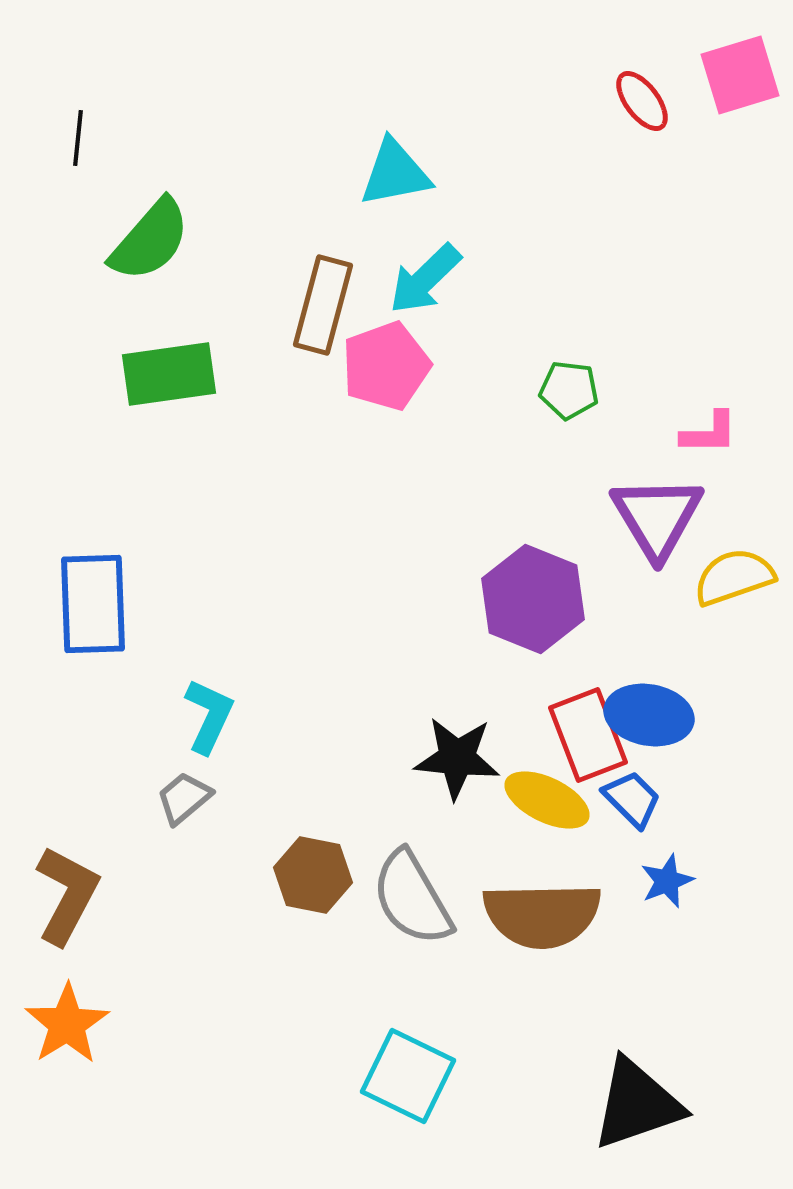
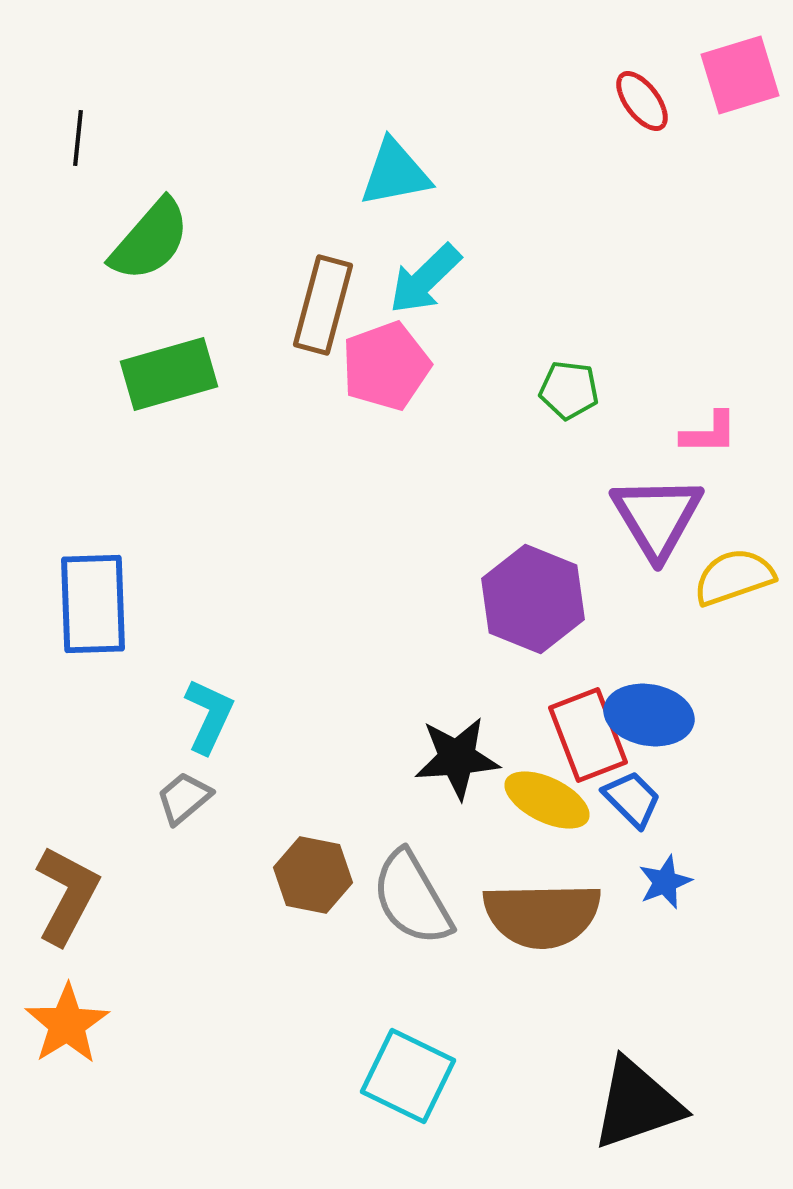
green rectangle: rotated 8 degrees counterclockwise
black star: rotated 10 degrees counterclockwise
blue star: moved 2 px left, 1 px down
